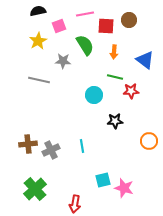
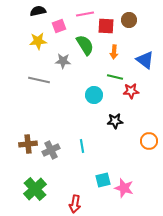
yellow star: rotated 24 degrees clockwise
